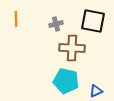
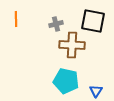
brown cross: moved 3 px up
blue triangle: rotated 32 degrees counterclockwise
